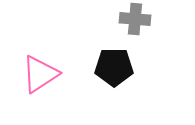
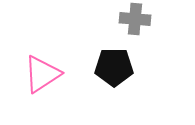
pink triangle: moved 2 px right
